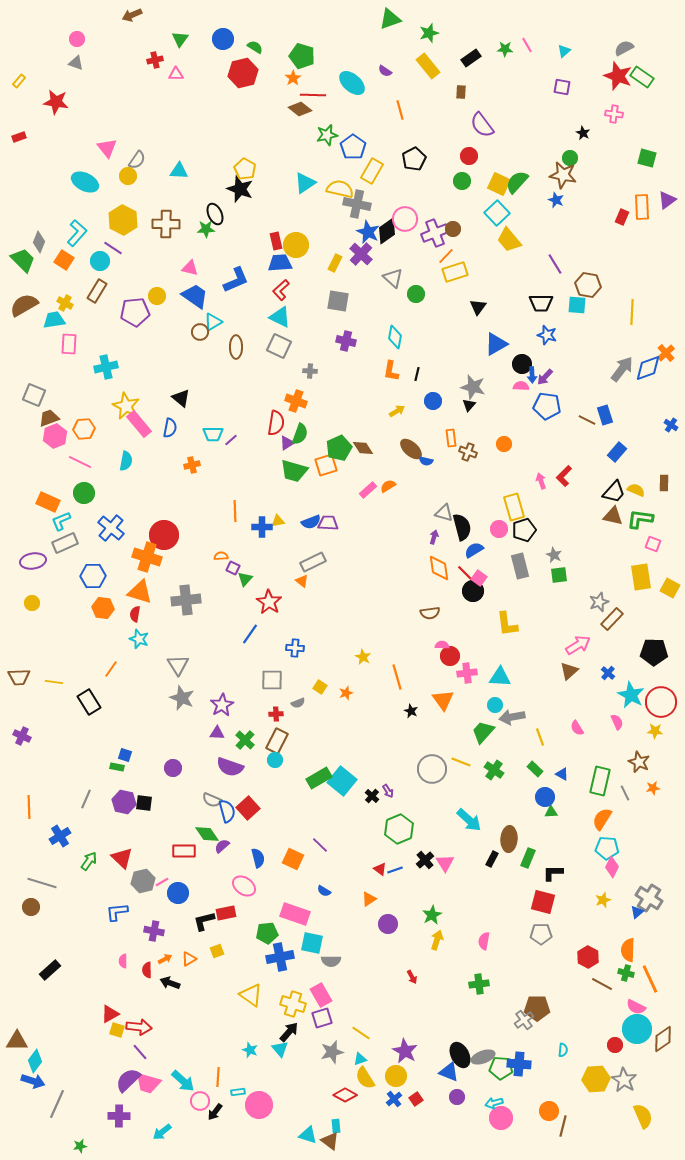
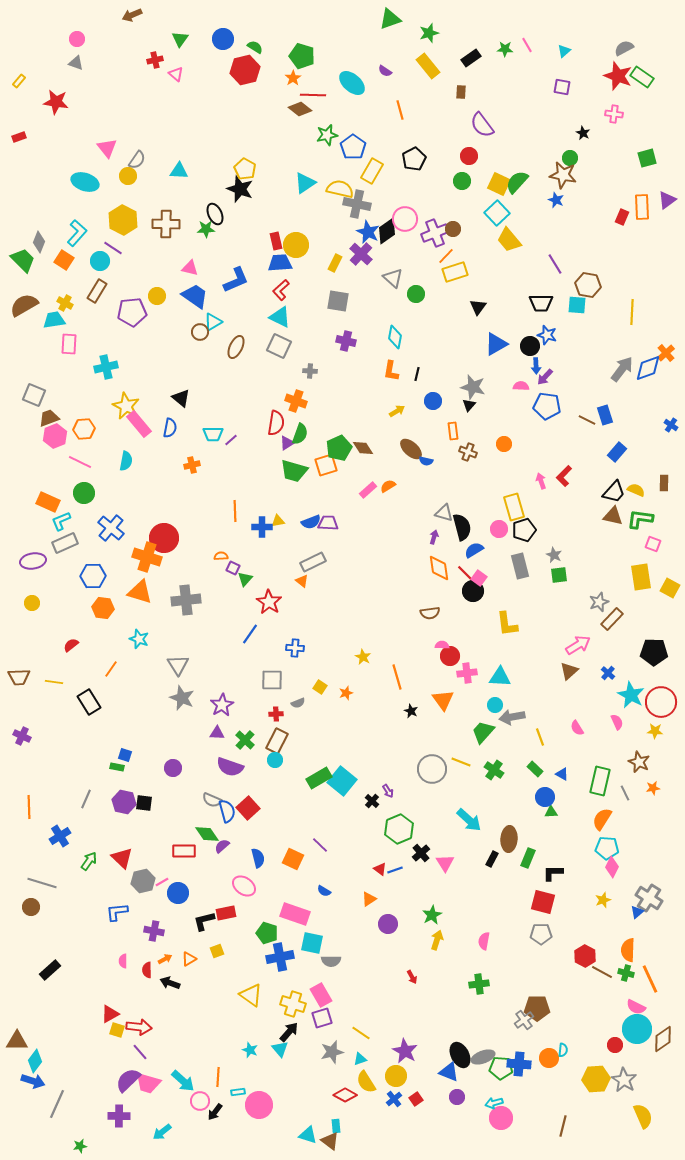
red hexagon at (243, 73): moved 2 px right, 3 px up
pink triangle at (176, 74): rotated 42 degrees clockwise
green square at (647, 158): rotated 30 degrees counterclockwise
cyan ellipse at (85, 182): rotated 8 degrees counterclockwise
purple pentagon at (135, 312): moved 3 px left
brown ellipse at (236, 347): rotated 25 degrees clockwise
black circle at (522, 364): moved 8 px right, 18 px up
blue arrow at (532, 375): moved 4 px right, 9 px up
orange rectangle at (451, 438): moved 2 px right, 7 px up
red circle at (164, 535): moved 3 px down
red semicircle at (135, 614): moved 64 px left, 31 px down; rotated 42 degrees clockwise
black cross at (372, 796): moved 5 px down
black cross at (425, 860): moved 4 px left, 7 px up
green pentagon at (267, 933): rotated 25 degrees clockwise
red hexagon at (588, 957): moved 3 px left, 1 px up
brown line at (602, 984): moved 12 px up
yellow semicircle at (365, 1078): moved 1 px right, 4 px down
orange circle at (549, 1111): moved 53 px up
